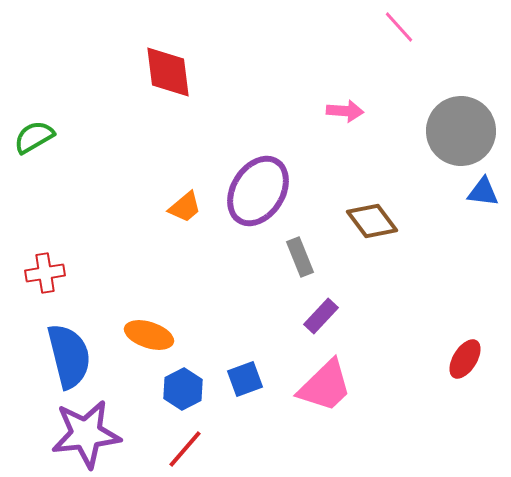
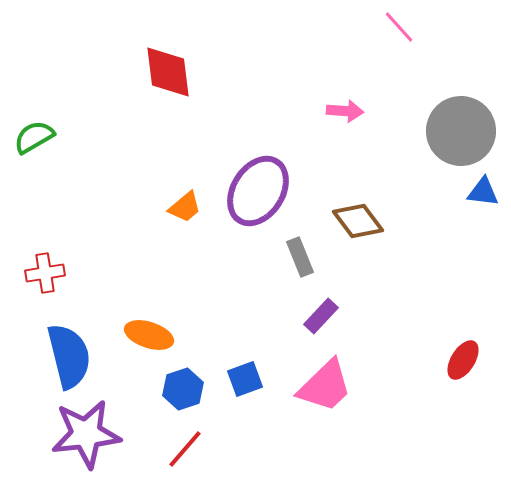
brown diamond: moved 14 px left
red ellipse: moved 2 px left, 1 px down
blue hexagon: rotated 9 degrees clockwise
